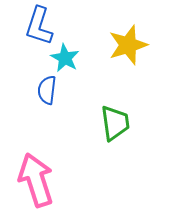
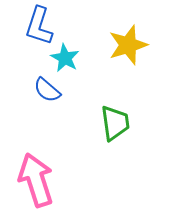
blue semicircle: rotated 56 degrees counterclockwise
